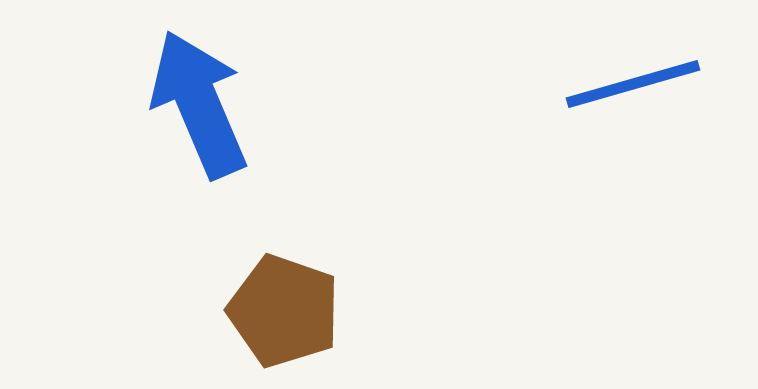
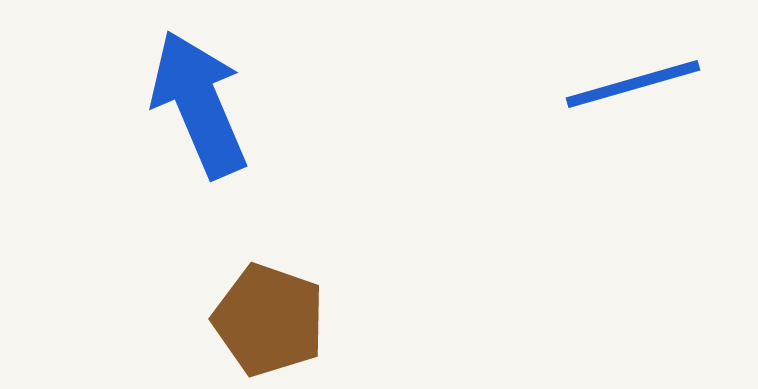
brown pentagon: moved 15 px left, 9 px down
